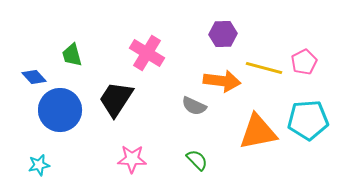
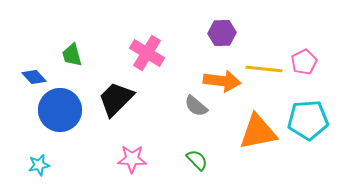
purple hexagon: moved 1 px left, 1 px up
yellow line: moved 1 px down; rotated 9 degrees counterclockwise
black trapezoid: rotated 12 degrees clockwise
gray semicircle: moved 2 px right; rotated 15 degrees clockwise
